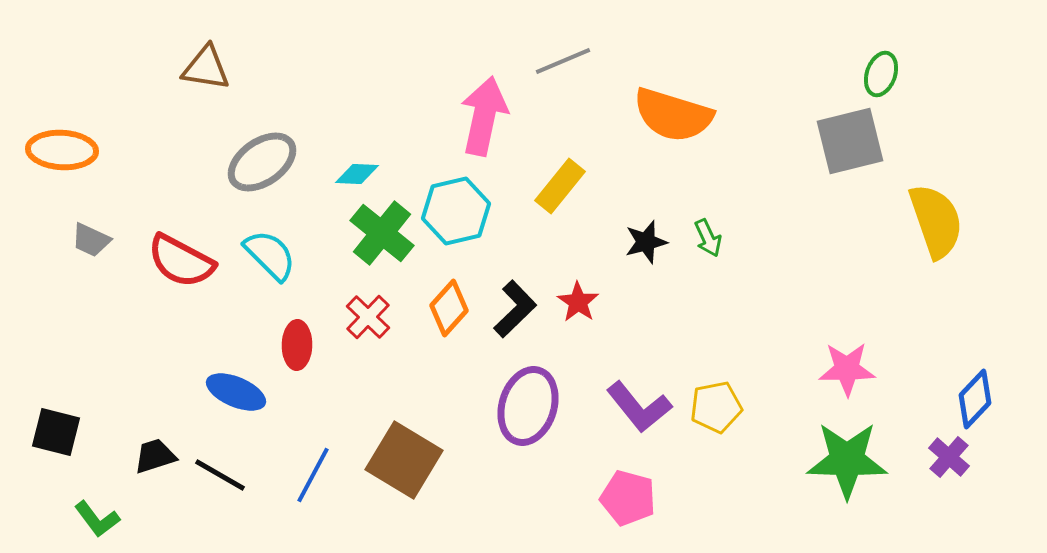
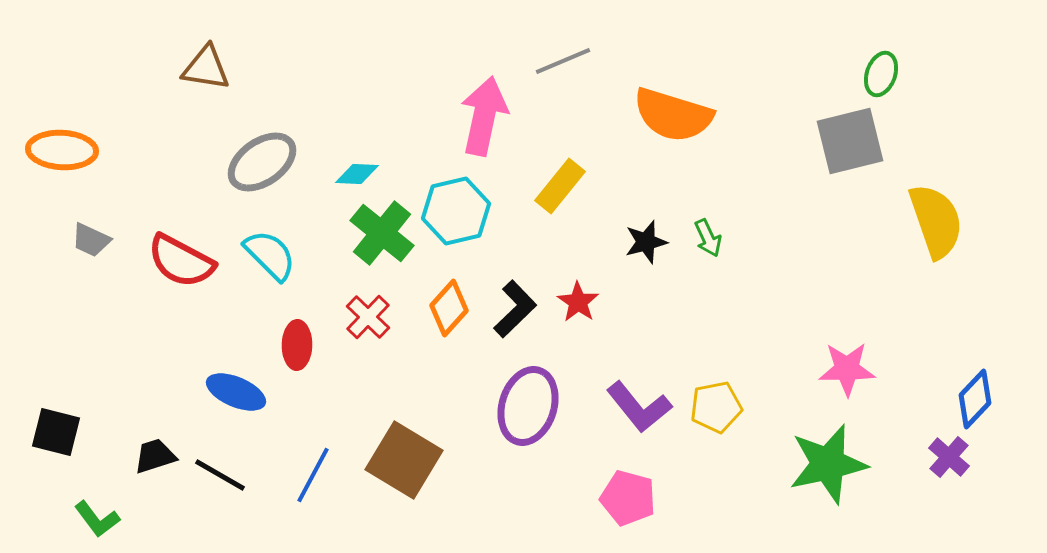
green star: moved 19 px left, 4 px down; rotated 14 degrees counterclockwise
